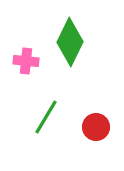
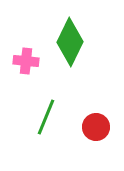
green line: rotated 9 degrees counterclockwise
